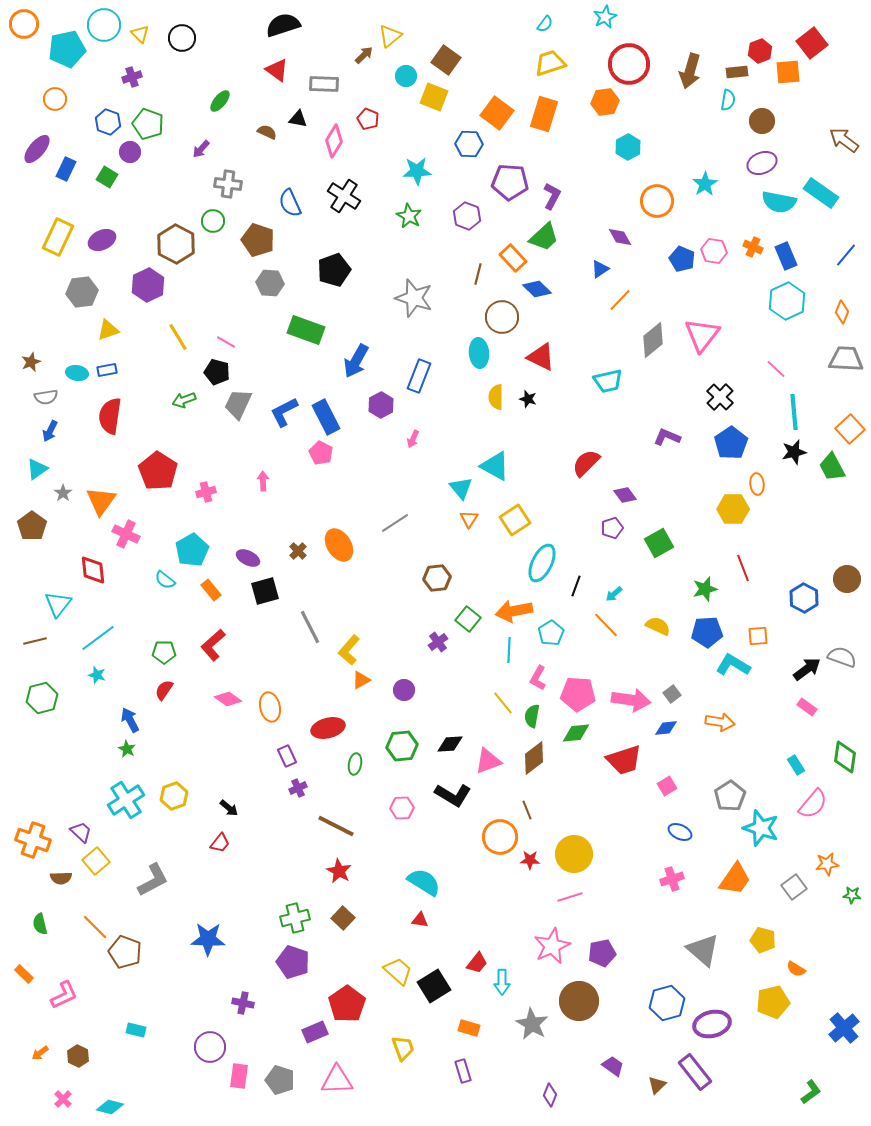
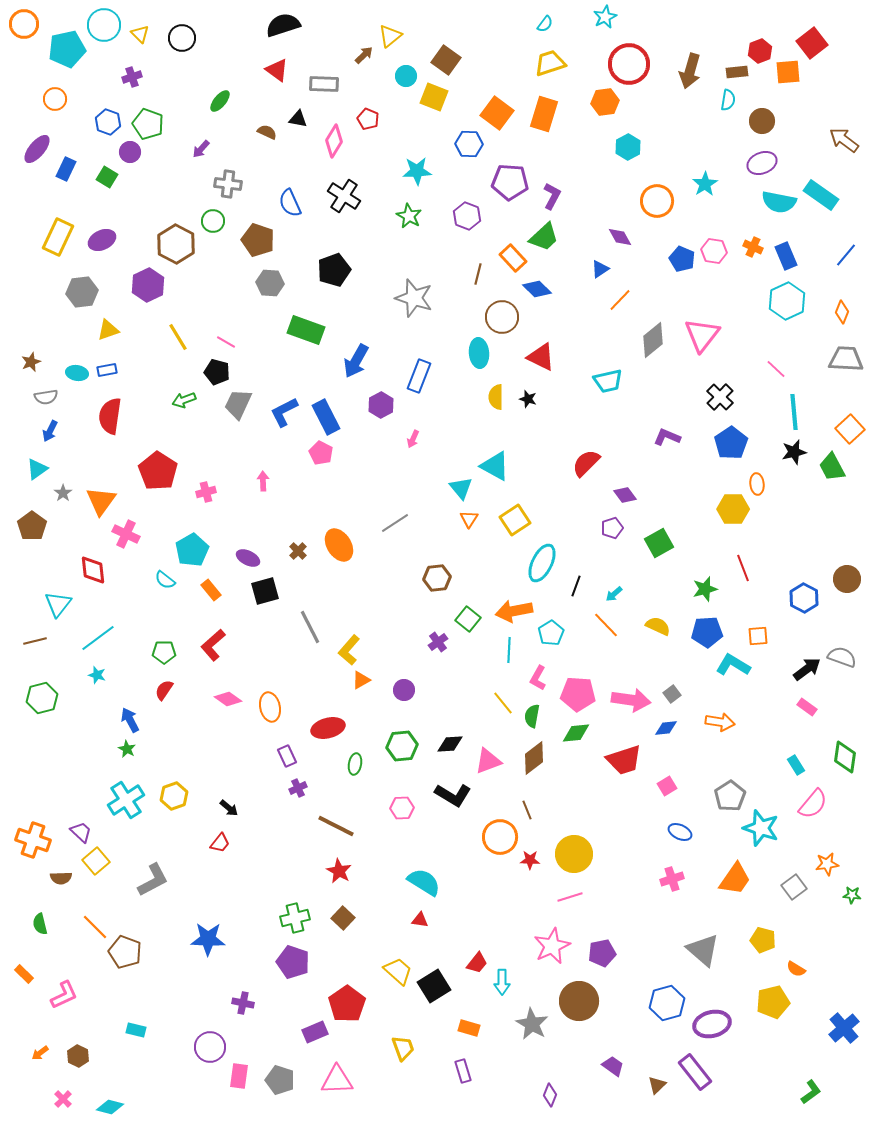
cyan rectangle at (821, 193): moved 2 px down
